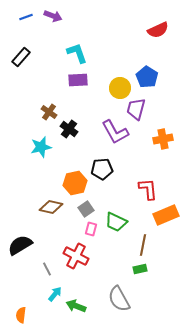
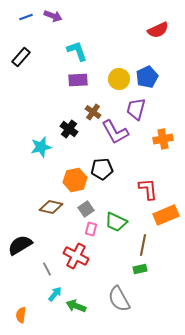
cyan L-shape: moved 2 px up
blue pentagon: rotated 15 degrees clockwise
yellow circle: moved 1 px left, 9 px up
brown cross: moved 44 px right
orange hexagon: moved 3 px up
